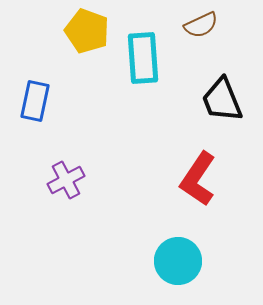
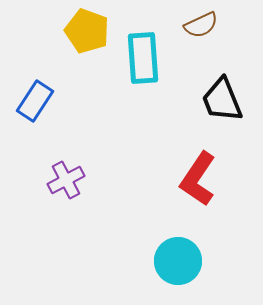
blue rectangle: rotated 21 degrees clockwise
